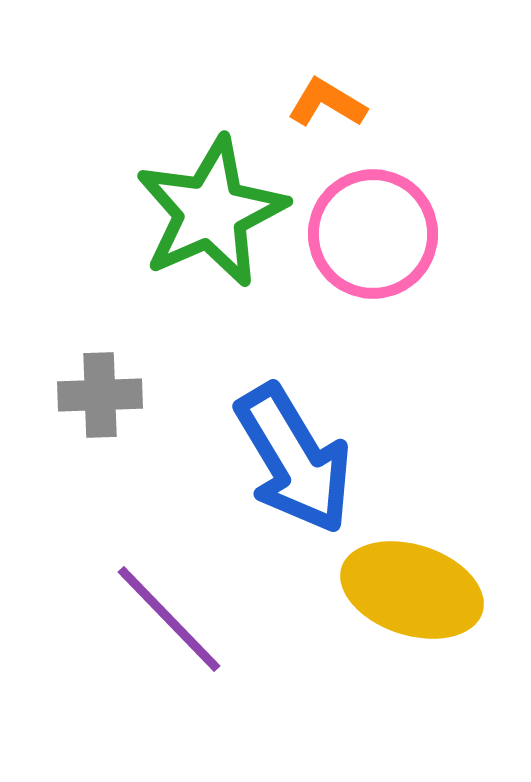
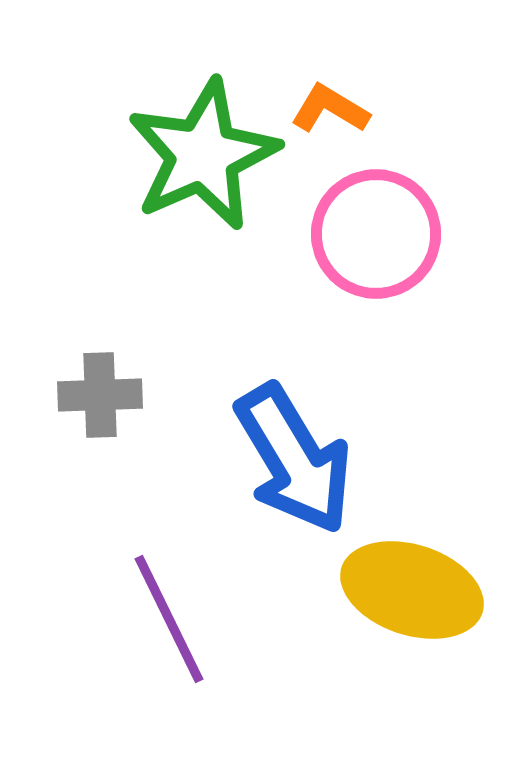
orange L-shape: moved 3 px right, 6 px down
green star: moved 8 px left, 57 px up
pink circle: moved 3 px right
purple line: rotated 18 degrees clockwise
